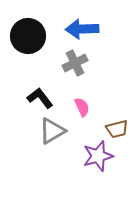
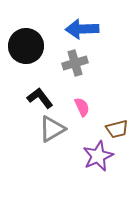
black circle: moved 2 px left, 10 px down
gray cross: rotated 10 degrees clockwise
gray triangle: moved 2 px up
purple star: rotated 8 degrees counterclockwise
